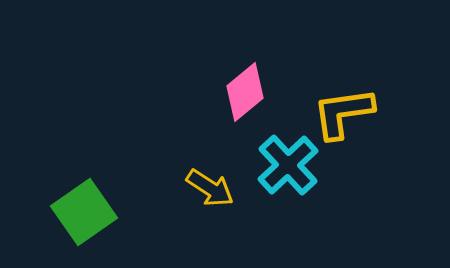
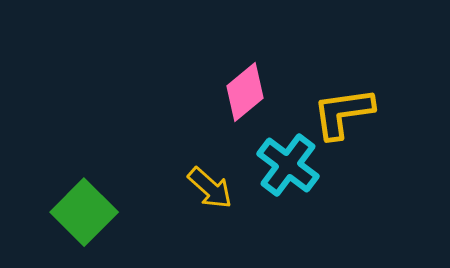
cyan cross: rotated 10 degrees counterclockwise
yellow arrow: rotated 9 degrees clockwise
green square: rotated 10 degrees counterclockwise
